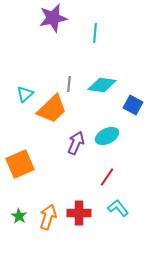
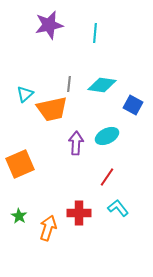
purple star: moved 4 px left, 7 px down
orange trapezoid: rotated 32 degrees clockwise
purple arrow: rotated 20 degrees counterclockwise
orange arrow: moved 11 px down
